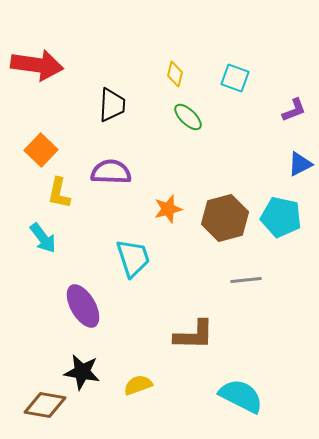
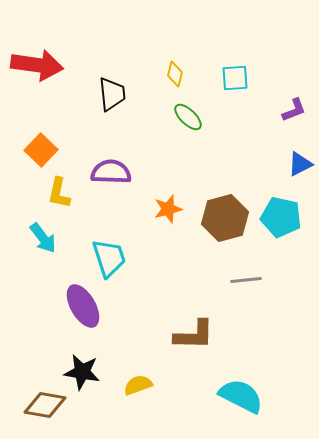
cyan square: rotated 24 degrees counterclockwise
black trapezoid: moved 11 px up; rotated 9 degrees counterclockwise
cyan trapezoid: moved 24 px left
